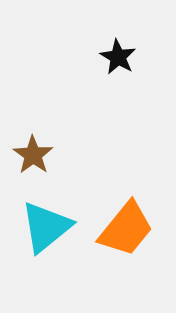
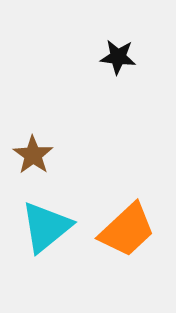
black star: rotated 24 degrees counterclockwise
orange trapezoid: moved 1 px right, 1 px down; rotated 8 degrees clockwise
